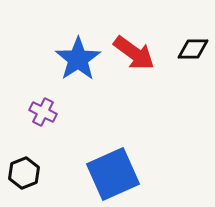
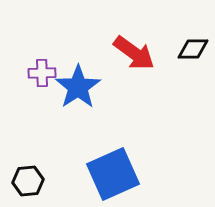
blue star: moved 28 px down
purple cross: moved 1 px left, 39 px up; rotated 28 degrees counterclockwise
black hexagon: moved 4 px right, 8 px down; rotated 16 degrees clockwise
